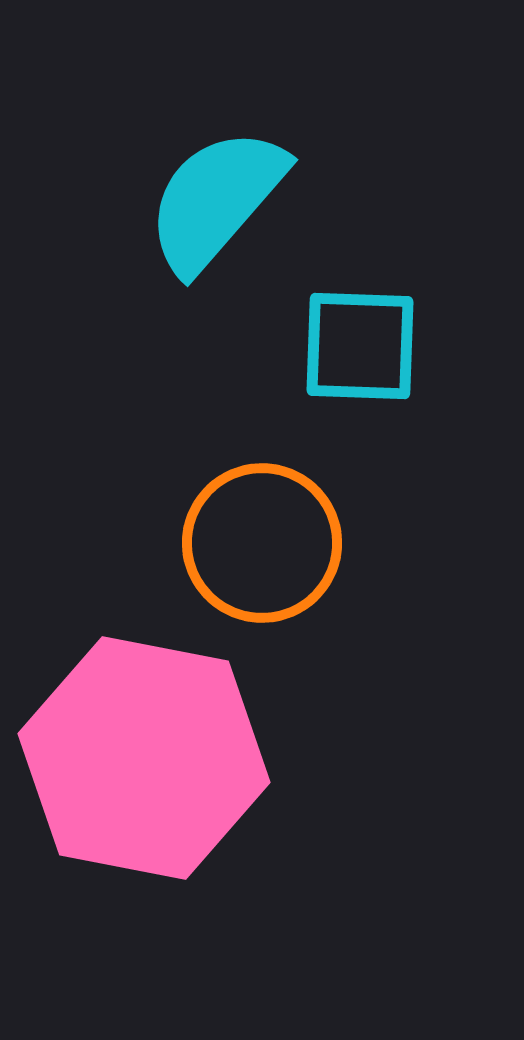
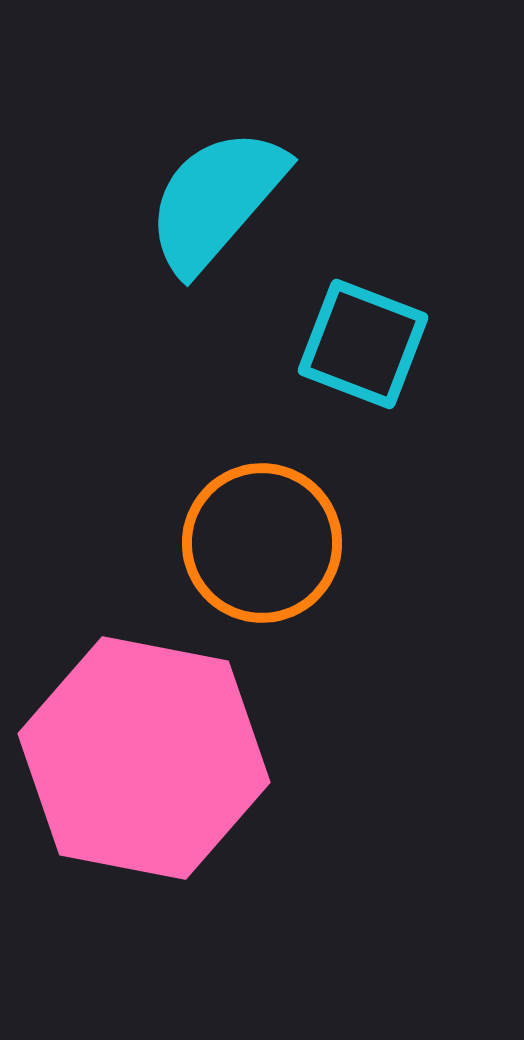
cyan square: moved 3 px right, 2 px up; rotated 19 degrees clockwise
